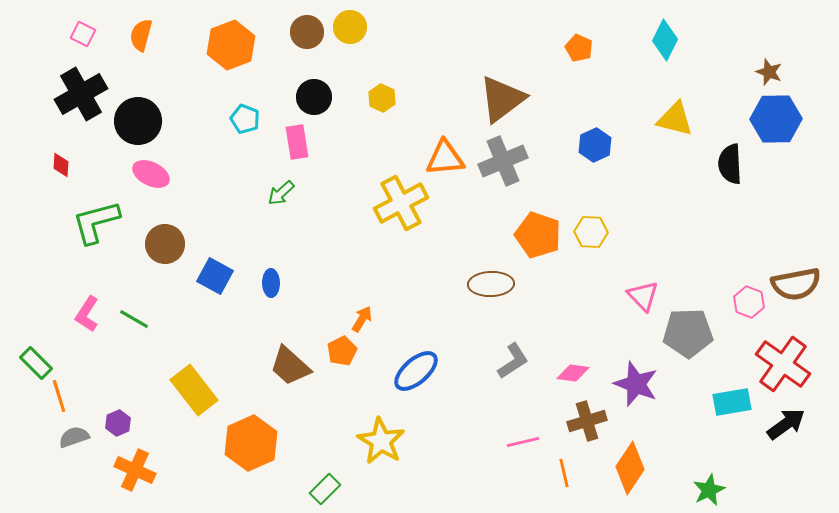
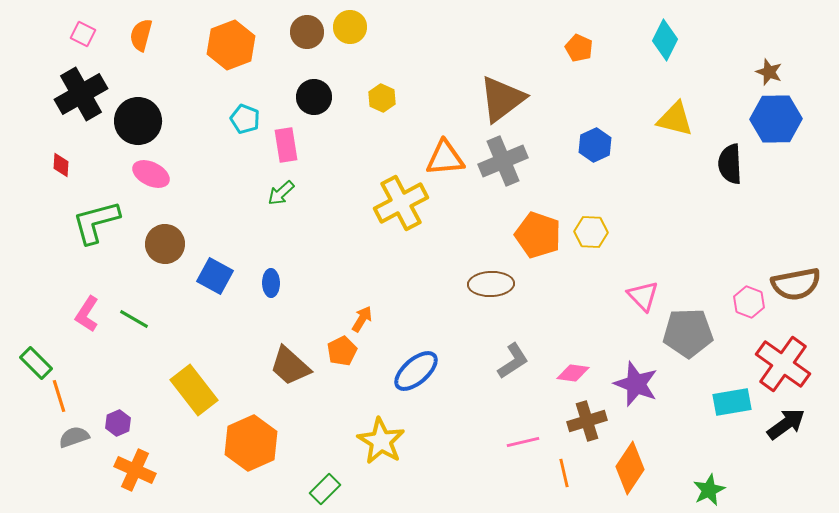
pink rectangle at (297, 142): moved 11 px left, 3 px down
